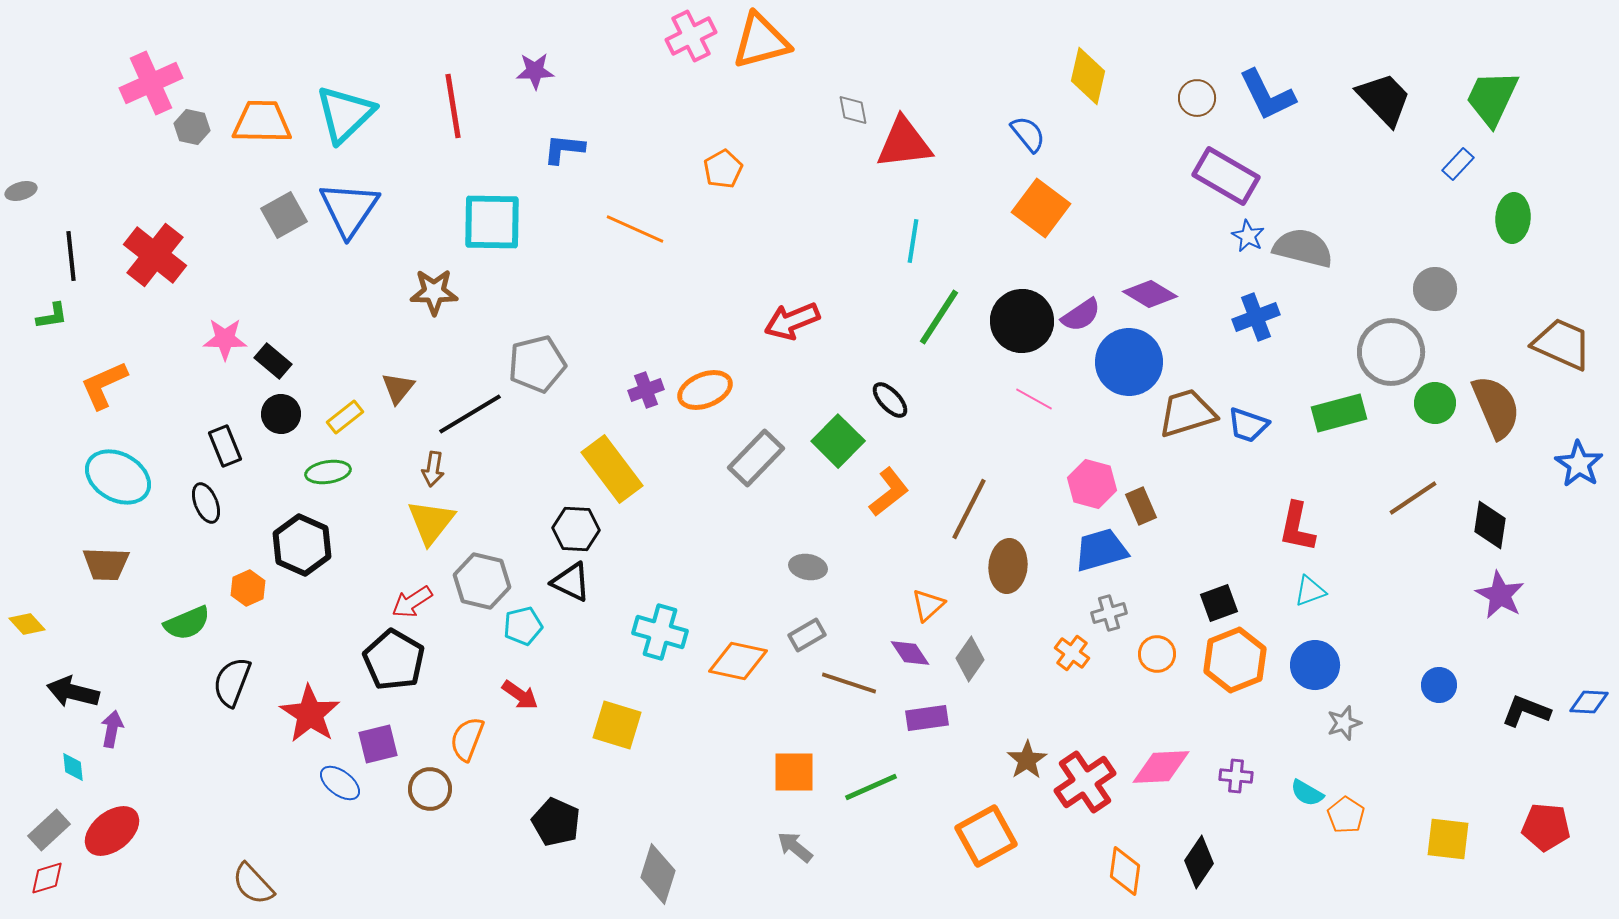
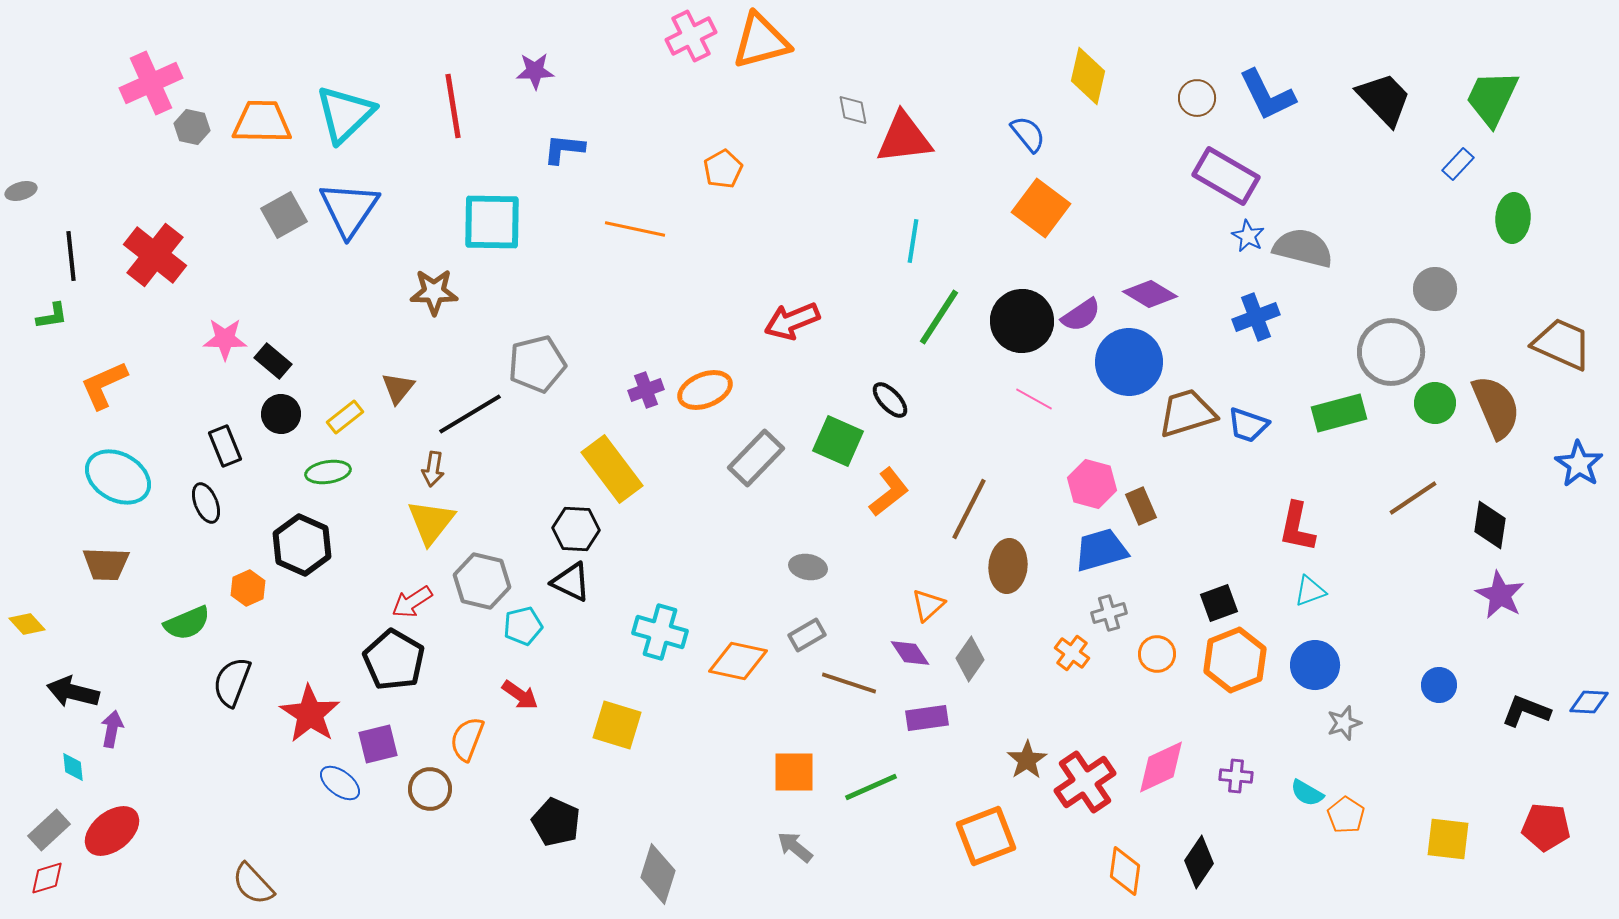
red triangle at (904, 143): moved 5 px up
orange line at (635, 229): rotated 12 degrees counterclockwise
green square at (838, 441): rotated 21 degrees counterclockwise
pink diamond at (1161, 767): rotated 22 degrees counterclockwise
orange square at (986, 836): rotated 8 degrees clockwise
